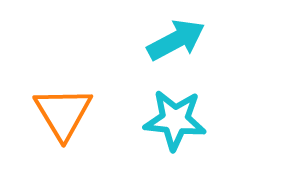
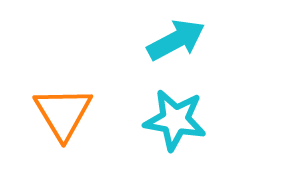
cyan star: rotated 4 degrees clockwise
